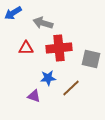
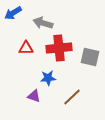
gray square: moved 1 px left, 2 px up
brown line: moved 1 px right, 9 px down
